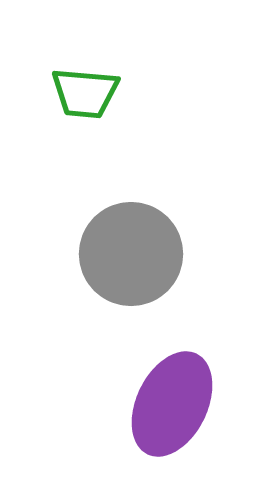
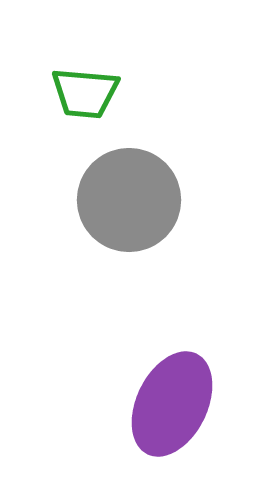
gray circle: moved 2 px left, 54 px up
